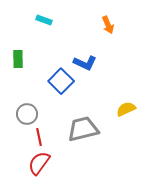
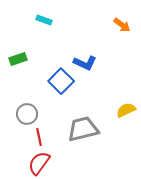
orange arrow: moved 14 px right; rotated 30 degrees counterclockwise
green rectangle: rotated 72 degrees clockwise
yellow semicircle: moved 1 px down
